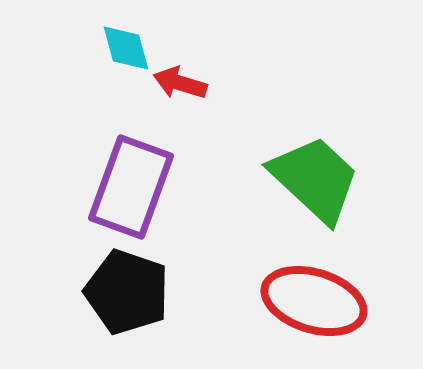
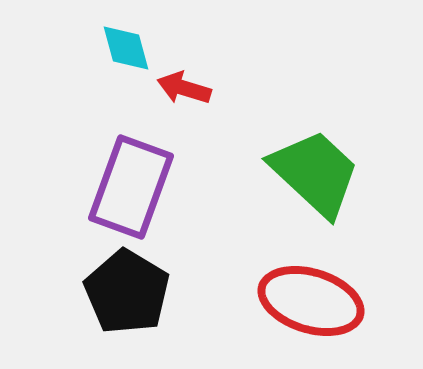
red arrow: moved 4 px right, 5 px down
green trapezoid: moved 6 px up
black pentagon: rotated 12 degrees clockwise
red ellipse: moved 3 px left
